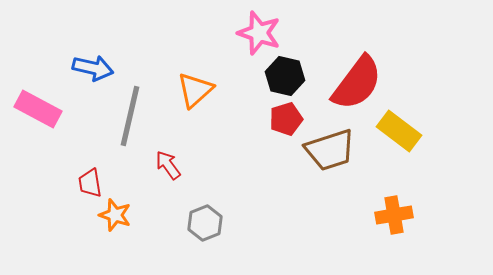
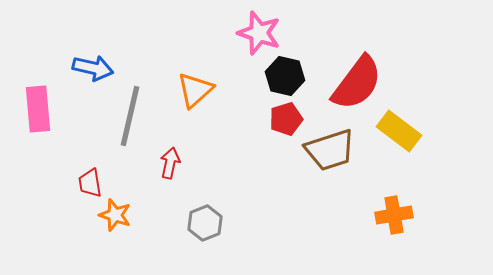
pink rectangle: rotated 57 degrees clockwise
red arrow: moved 2 px right, 2 px up; rotated 48 degrees clockwise
